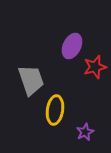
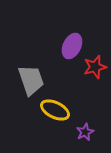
yellow ellipse: rotated 72 degrees counterclockwise
